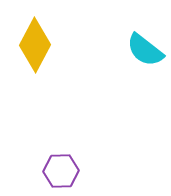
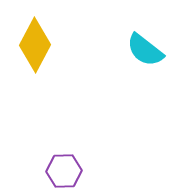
purple hexagon: moved 3 px right
